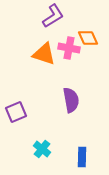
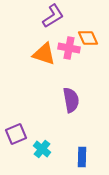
purple square: moved 22 px down
